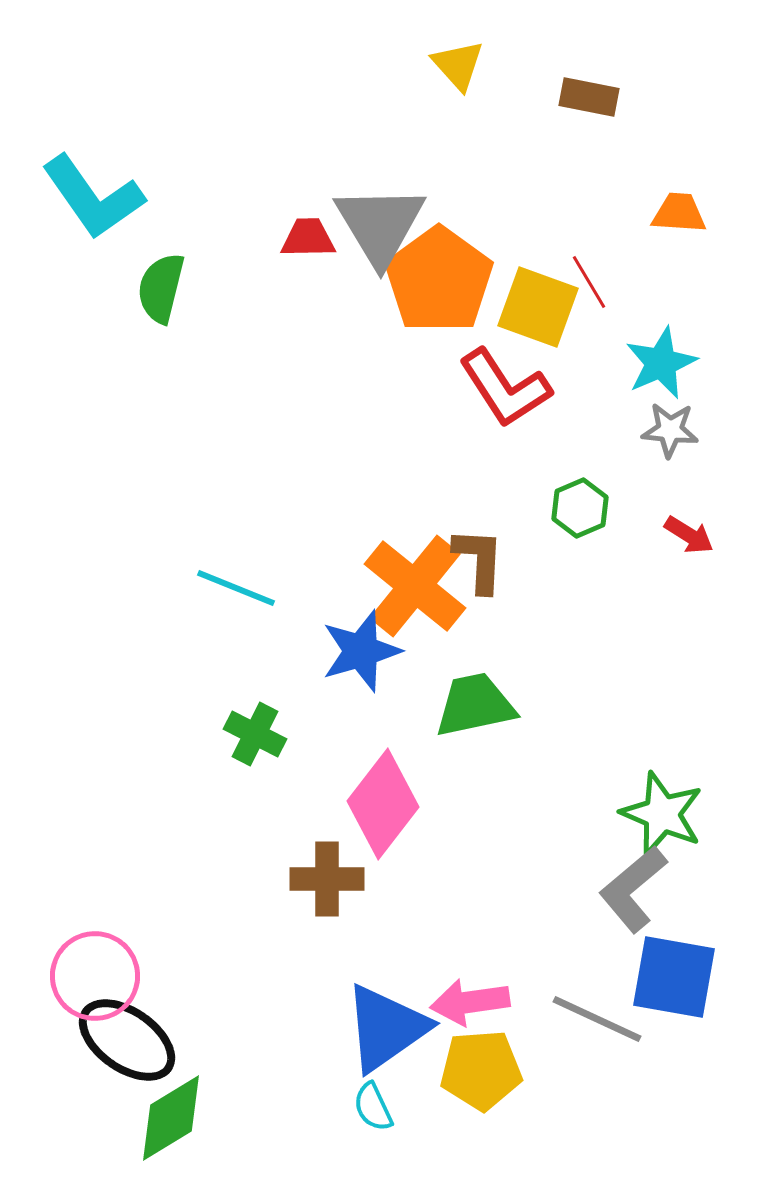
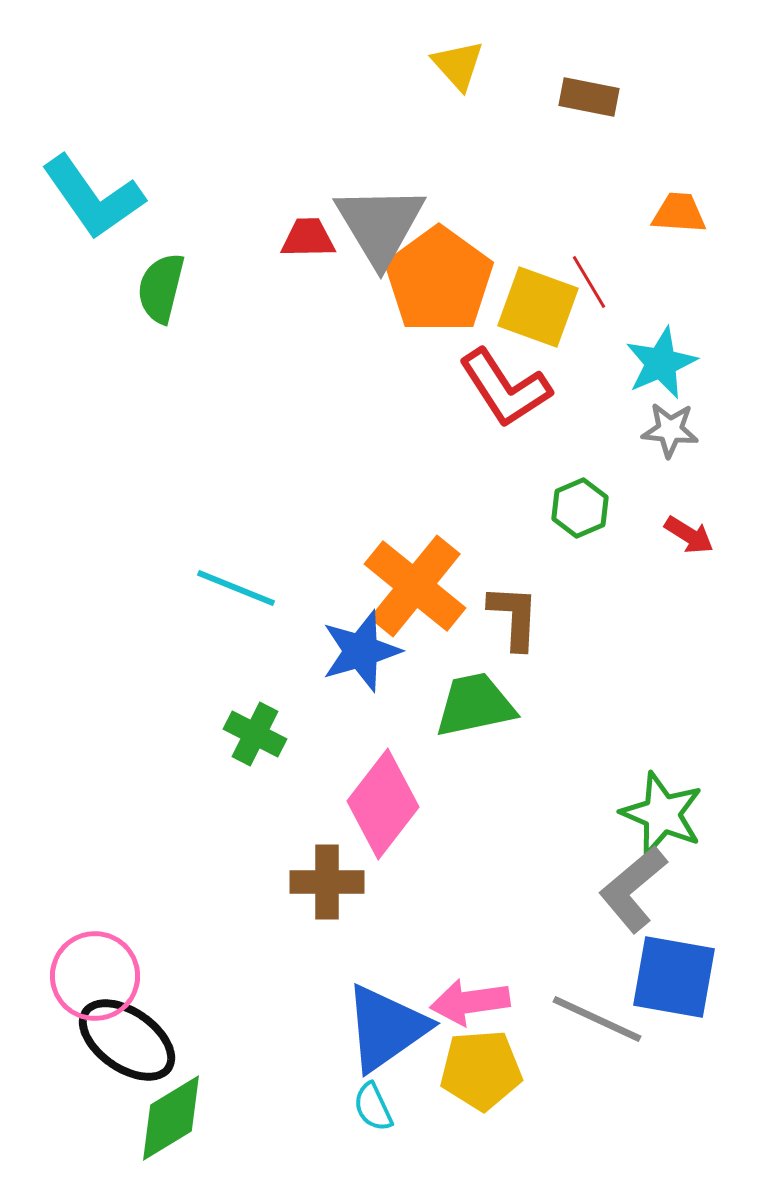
brown L-shape: moved 35 px right, 57 px down
brown cross: moved 3 px down
